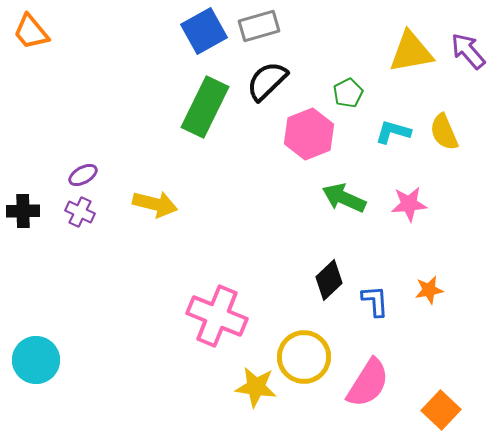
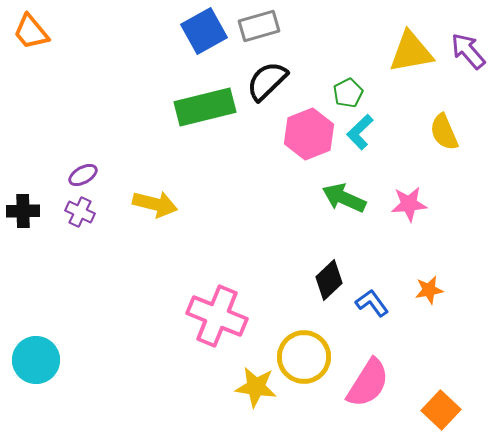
green rectangle: rotated 50 degrees clockwise
cyan L-shape: moved 33 px left; rotated 60 degrees counterclockwise
blue L-shape: moved 3 px left, 2 px down; rotated 32 degrees counterclockwise
